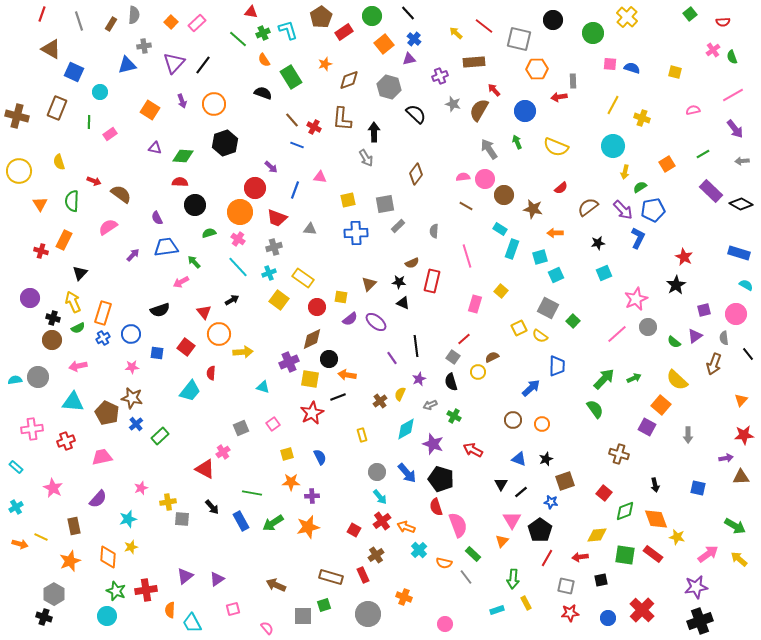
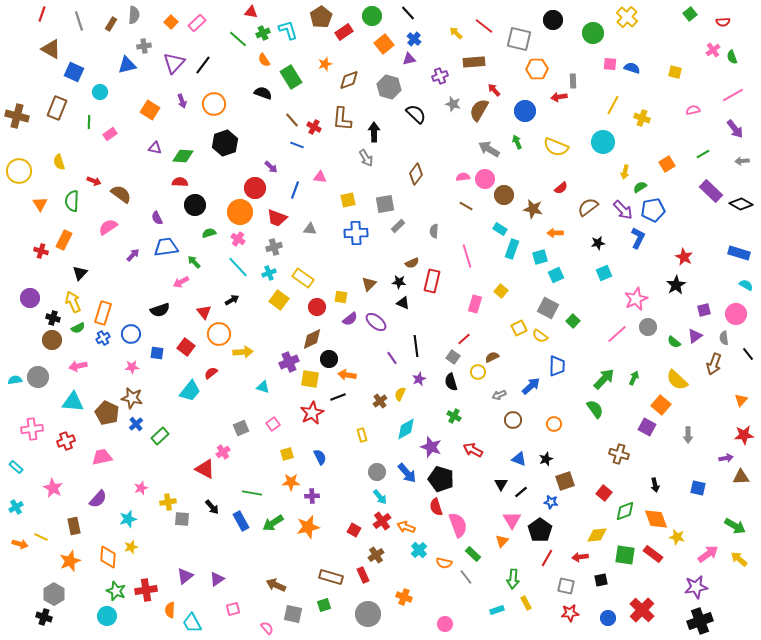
cyan circle at (613, 146): moved 10 px left, 4 px up
gray arrow at (489, 149): rotated 25 degrees counterclockwise
red semicircle at (211, 373): rotated 48 degrees clockwise
green arrow at (634, 378): rotated 40 degrees counterclockwise
blue arrow at (531, 388): moved 2 px up
gray arrow at (430, 405): moved 69 px right, 10 px up
orange circle at (542, 424): moved 12 px right
purple star at (433, 444): moved 2 px left, 3 px down
gray square at (303, 616): moved 10 px left, 2 px up; rotated 12 degrees clockwise
